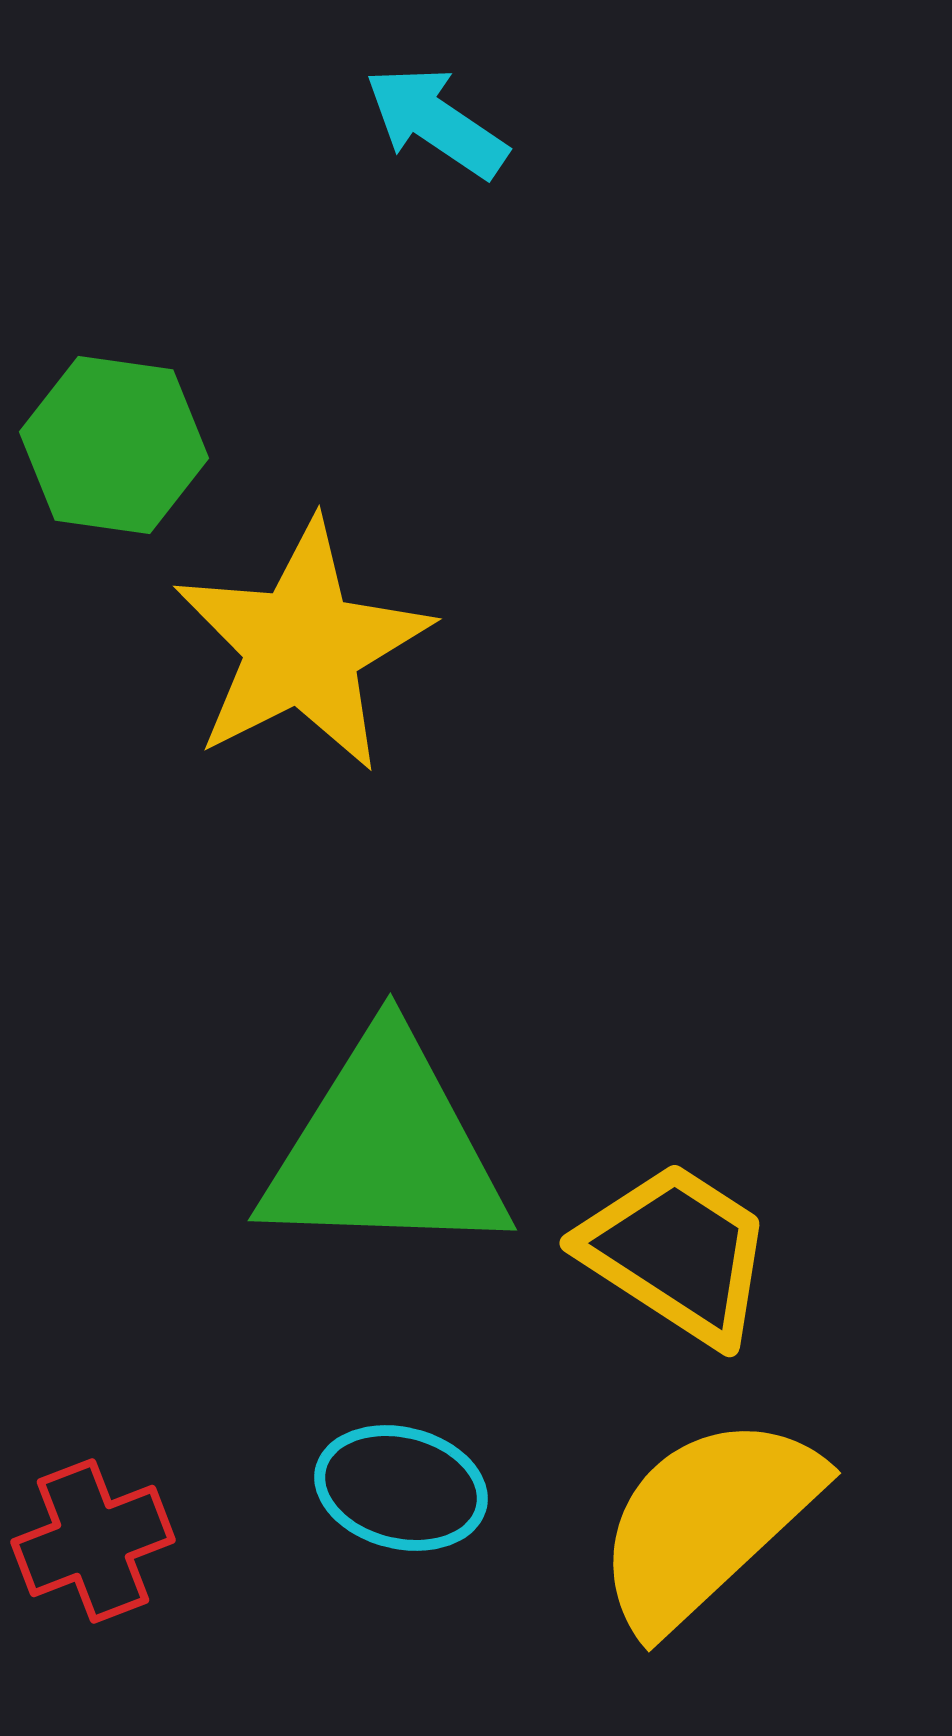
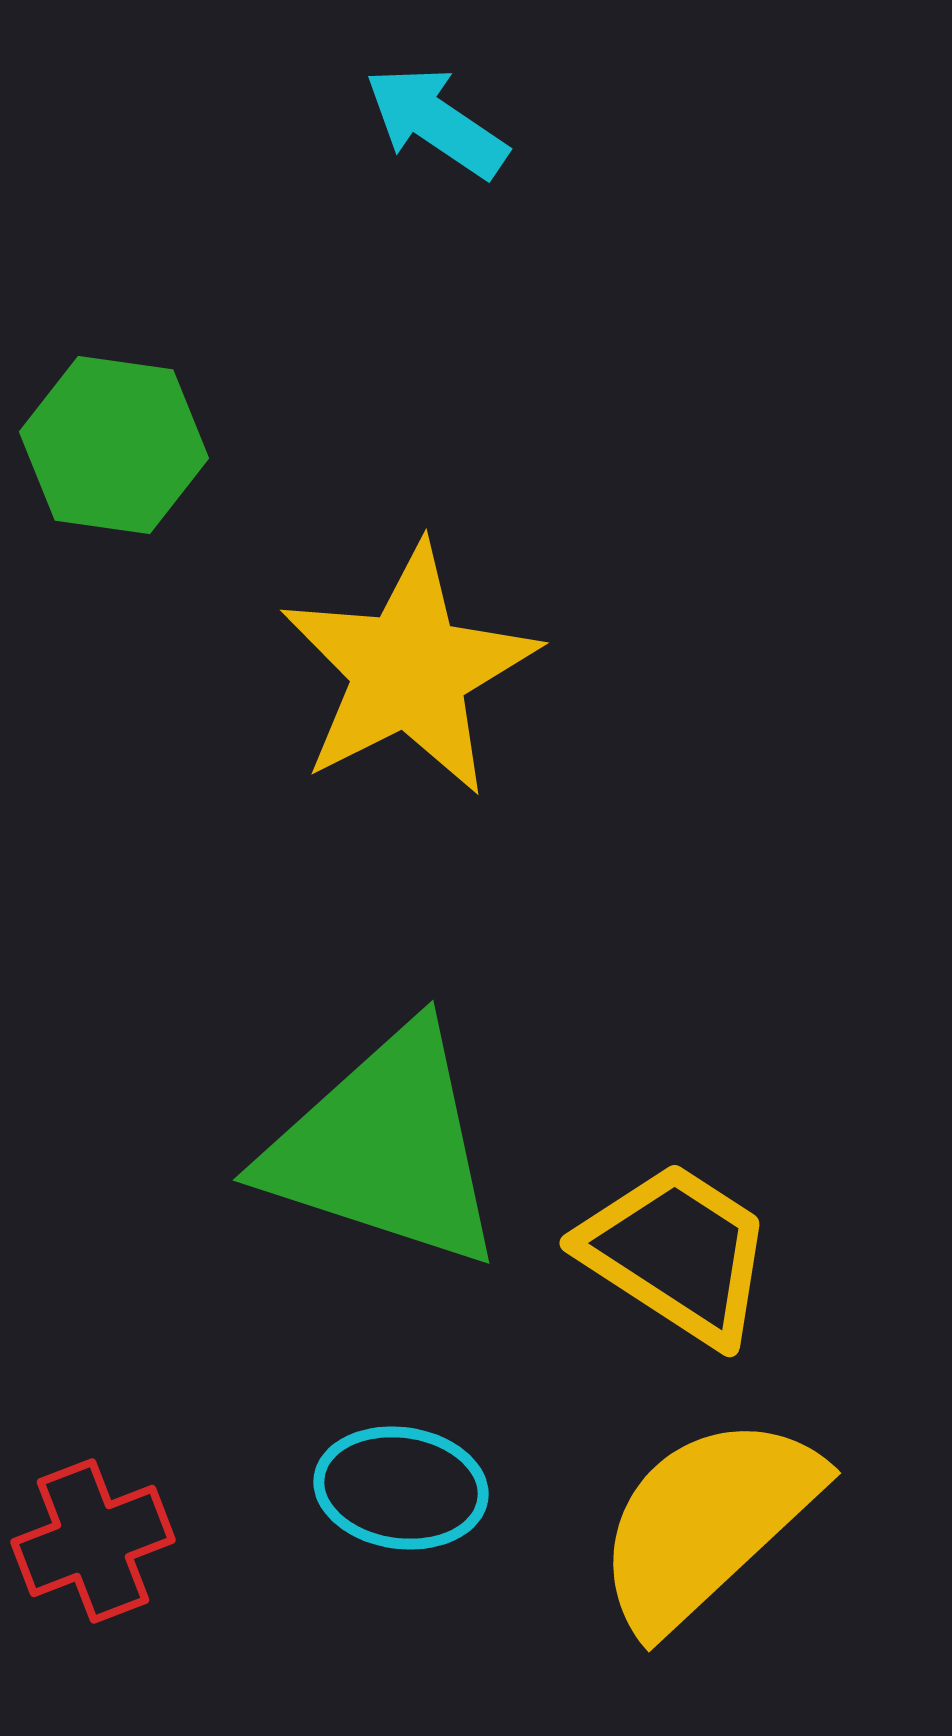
yellow star: moved 107 px right, 24 px down
green triangle: rotated 16 degrees clockwise
cyan ellipse: rotated 6 degrees counterclockwise
